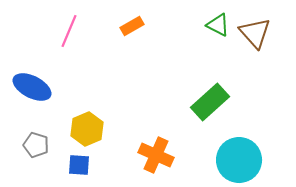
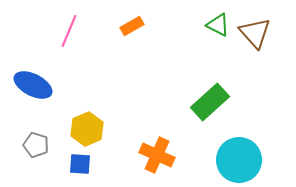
blue ellipse: moved 1 px right, 2 px up
orange cross: moved 1 px right
blue square: moved 1 px right, 1 px up
